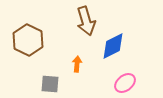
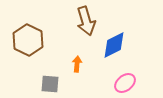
blue diamond: moved 1 px right, 1 px up
